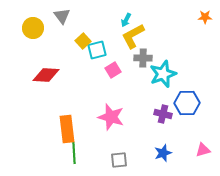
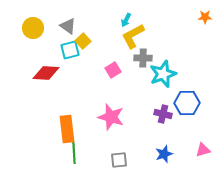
gray triangle: moved 6 px right, 10 px down; rotated 18 degrees counterclockwise
cyan square: moved 27 px left
red diamond: moved 2 px up
blue star: moved 1 px right, 1 px down
